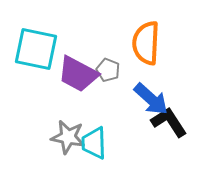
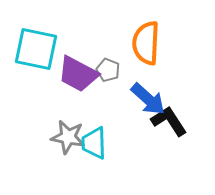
blue arrow: moved 3 px left
black L-shape: moved 1 px up
